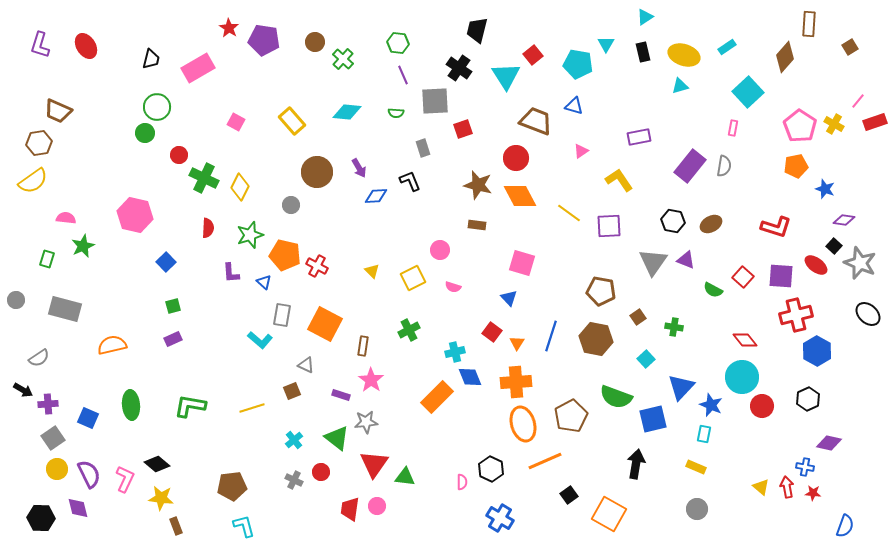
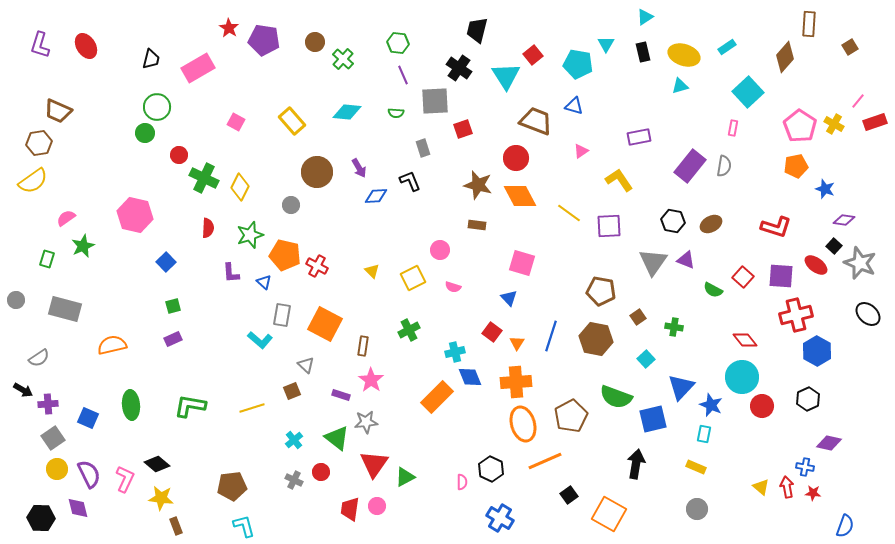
pink semicircle at (66, 218): rotated 42 degrees counterclockwise
gray triangle at (306, 365): rotated 18 degrees clockwise
green triangle at (405, 477): rotated 35 degrees counterclockwise
